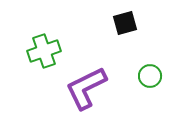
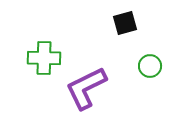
green cross: moved 7 px down; rotated 20 degrees clockwise
green circle: moved 10 px up
